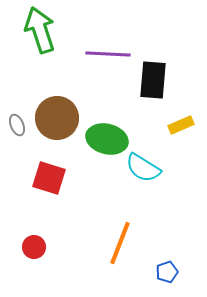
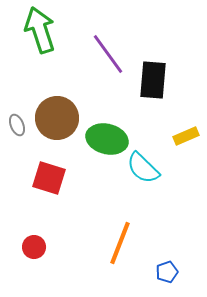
purple line: rotated 51 degrees clockwise
yellow rectangle: moved 5 px right, 11 px down
cyan semicircle: rotated 12 degrees clockwise
